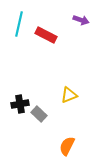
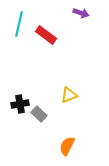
purple arrow: moved 7 px up
red rectangle: rotated 10 degrees clockwise
